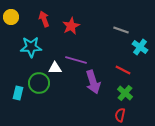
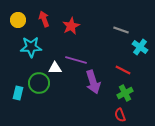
yellow circle: moved 7 px right, 3 px down
green cross: rotated 21 degrees clockwise
red semicircle: rotated 32 degrees counterclockwise
